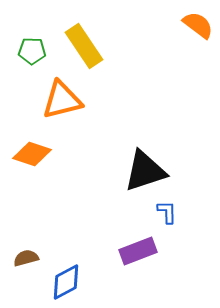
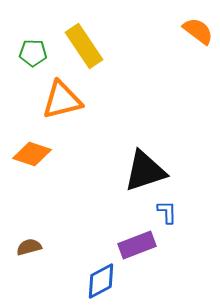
orange semicircle: moved 6 px down
green pentagon: moved 1 px right, 2 px down
purple rectangle: moved 1 px left, 6 px up
brown semicircle: moved 3 px right, 11 px up
blue diamond: moved 35 px right, 1 px up
